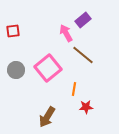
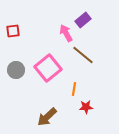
brown arrow: rotated 15 degrees clockwise
